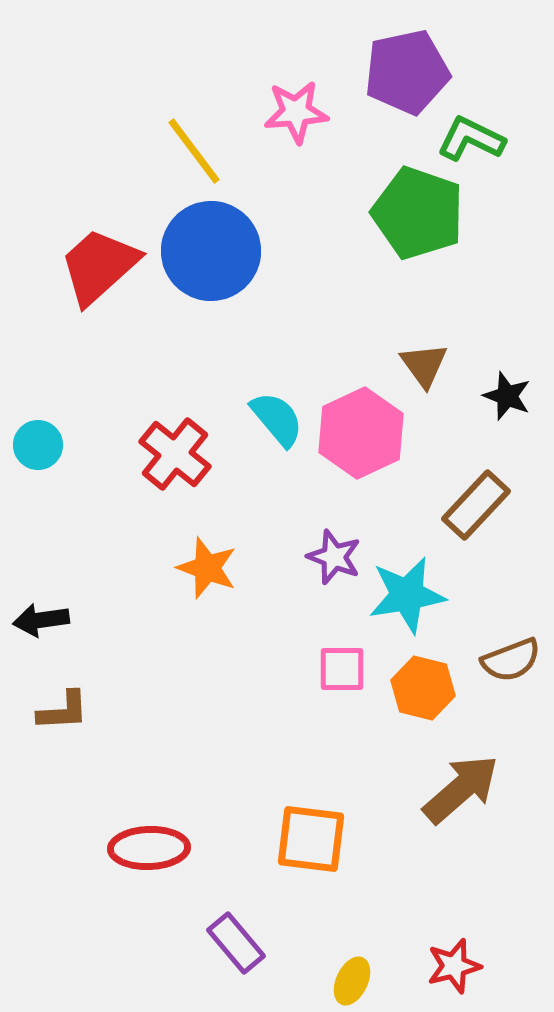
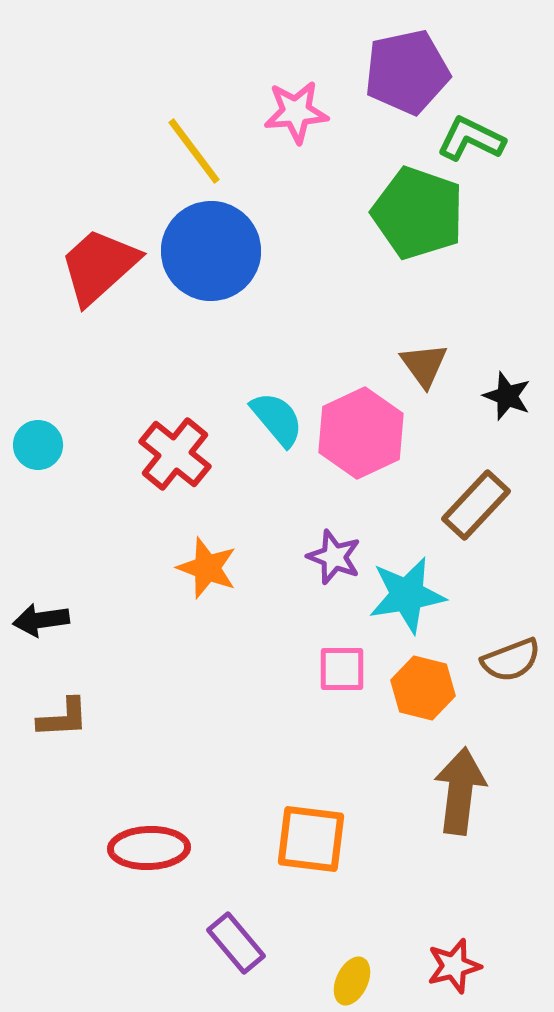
brown L-shape: moved 7 px down
brown arrow: moved 1 px left, 2 px down; rotated 42 degrees counterclockwise
